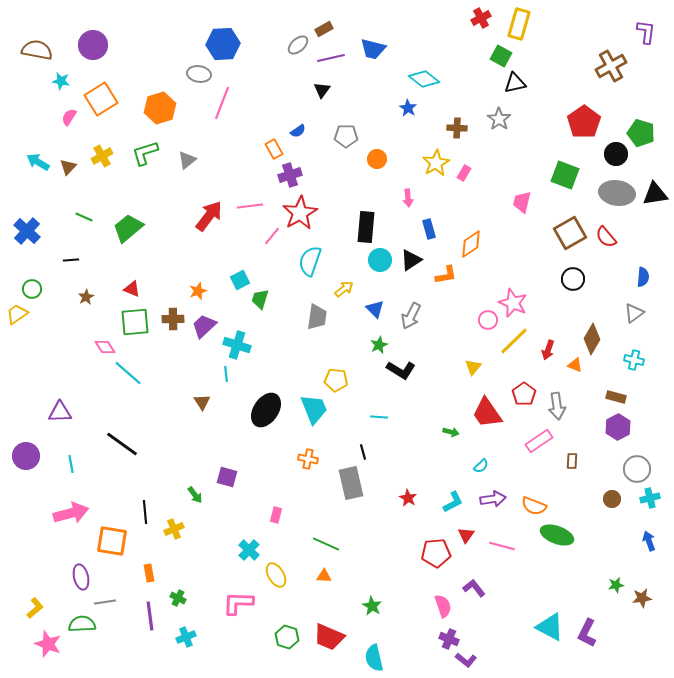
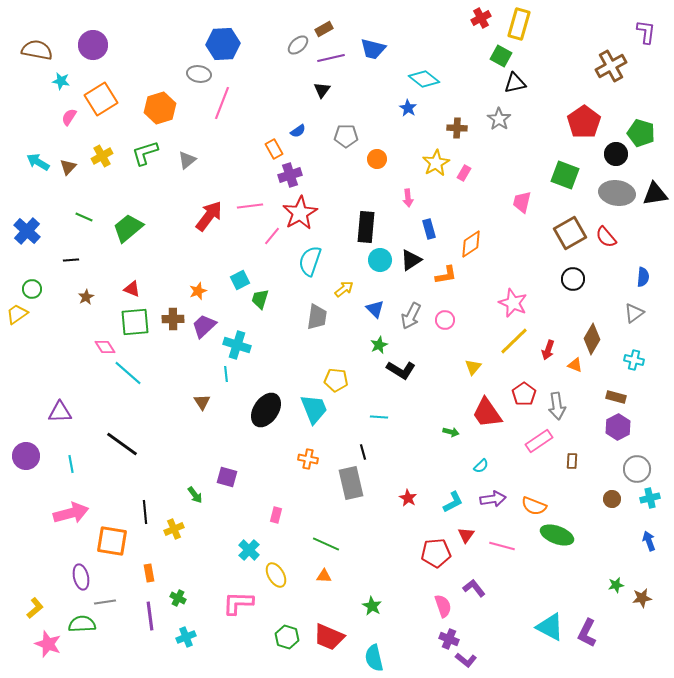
pink circle at (488, 320): moved 43 px left
